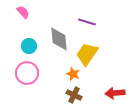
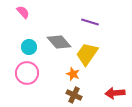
purple line: moved 3 px right
gray diamond: moved 3 px down; rotated 35 degrees counterclockwise
cyan circle: moved 1 px down
